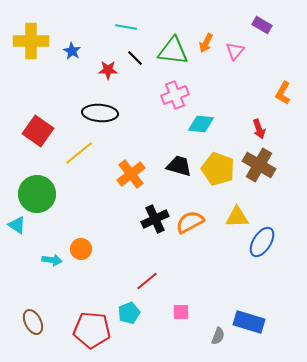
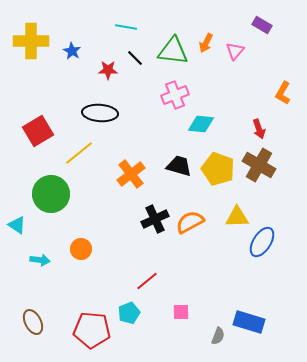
red square: rotated 24 degrees clockwise
green circle: moved 14 px right
cyan arrow: moved 12 px left
